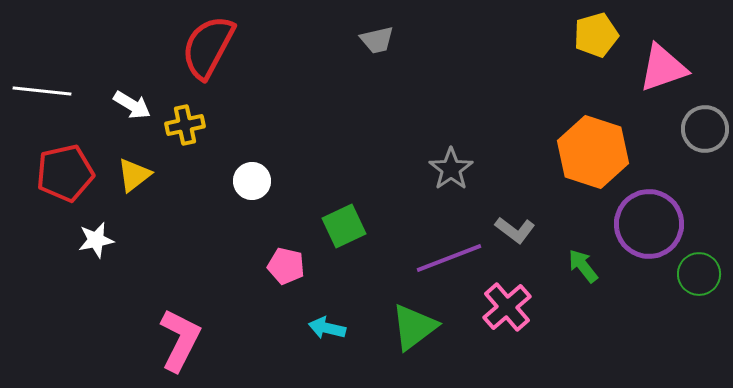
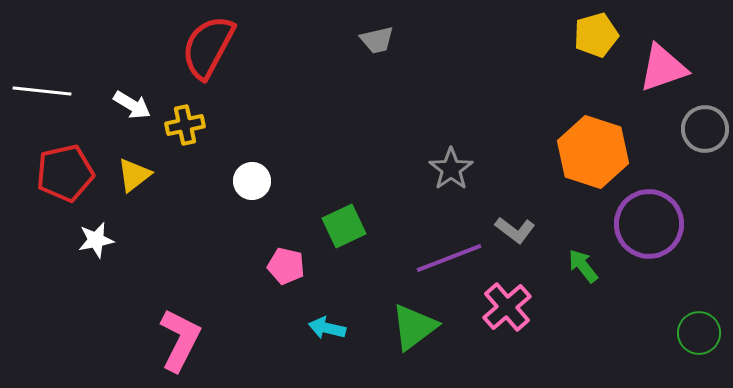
green circle: moved 59 px down
